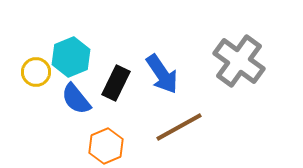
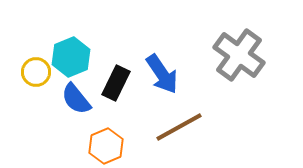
gray cross: moved 6 px up
